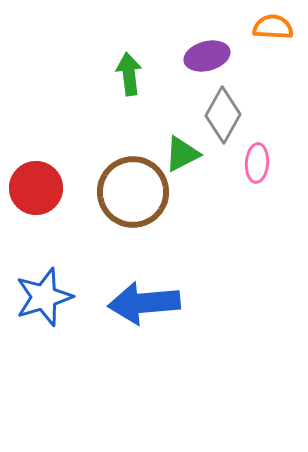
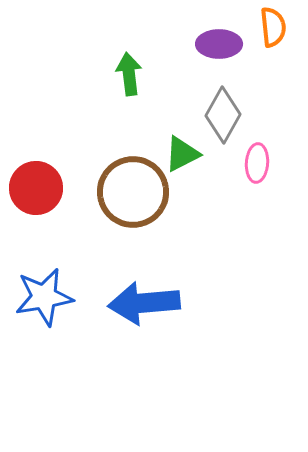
orange semicircle: rotated 81 degrees clockwise
purple ellipse: moved 12 px right, 12 px up; rotated 15 degrees clockwise
blue star: rotated 8 degrees clockwise
